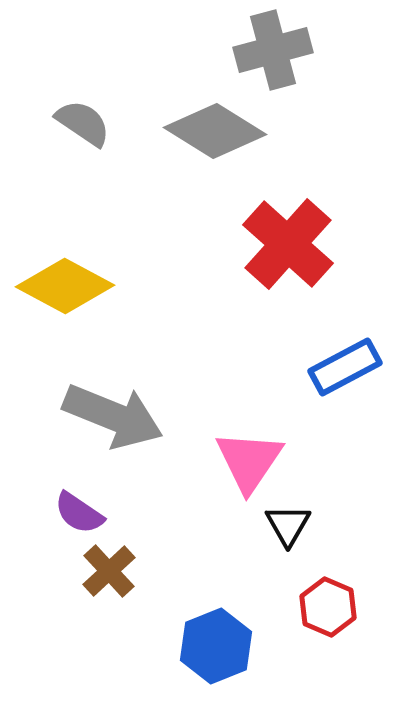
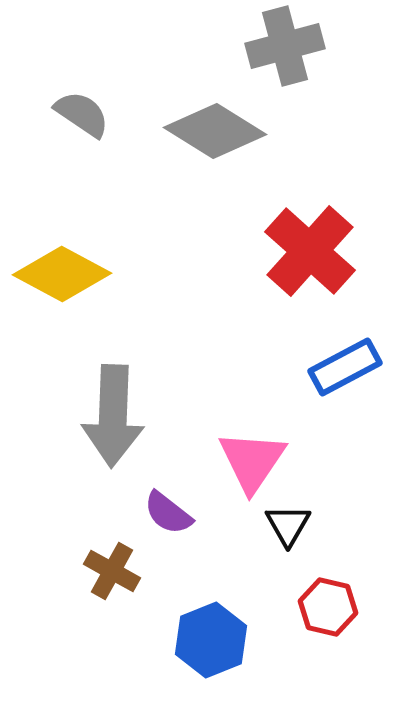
gray cross: moved 12 px right, 4 px up
gray semicircle: moved 1 px left, 9 px up
red cross: moved 22 px right, 7 px down
yellow diamond: moved 3 px left, 12 px up
gray arrow: rotated 70 degrees clockwise
pink triangle: moved 3 px right
purple semicircle: moved 89 px right; rotated 4 degrees clockwise
brown cross: moved 3 px right; rotated 18 degrees counterclockwise
red hexagon: rotated 10 degrees counterclockwise
blue hexagon: moved 5 px left, 6 px up
